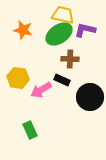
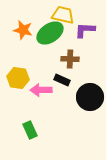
purple L-shape: rotated 10 degrees counterclockwise
green ellipse: moved 9 px left, 1 px up
pink arrow: rotated 30 degrees clockwise
